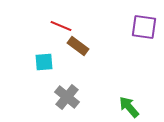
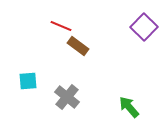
purple square: rotated 36 degrees clockwise
cyan square: moved 16 px left, 19 px down
